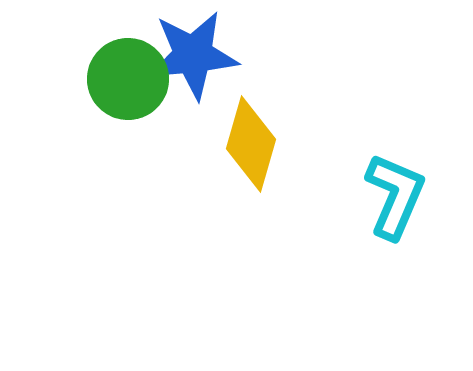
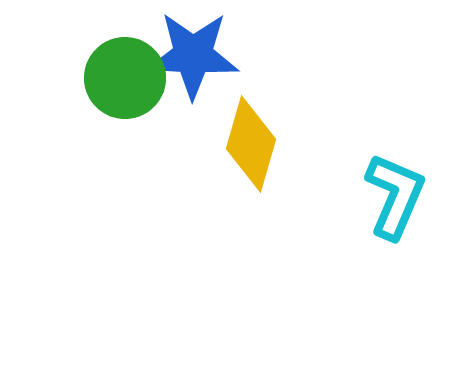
blue star: rotated 8 degrees clockwise
green circle: moved 3 px left, 1 px up
